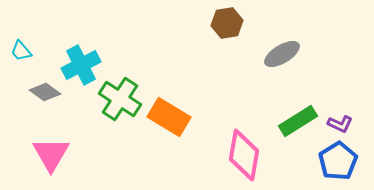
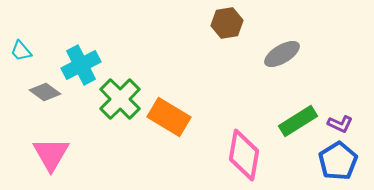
green cross: rotated 12 degrees clockwise
